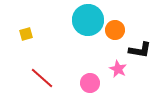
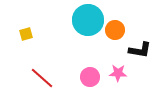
pink star: moved 4 px down; rotated 24 degrees counterclockwise
pink circle: moved 6 px up
